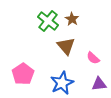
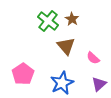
purple triangle: rotated 35 degrees counterclockwise
